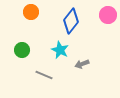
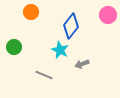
blue diamond: moved 5 px down
green circle: moved 8 px left, 3 px up
